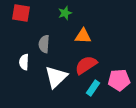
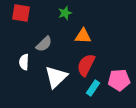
gray semicircle: rotated 138 degrees counterclockwise
red semicircle: rotated 30 degrees counterclockwise
